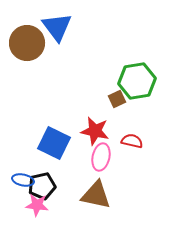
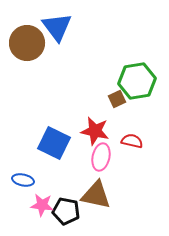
black pentagon: moved 24 px right, 25 px down; rotated 24 degrees clockwise
pink star: moved 5 px right
